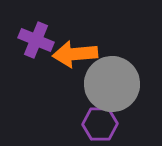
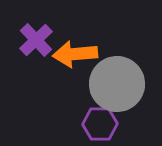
purple cross: rotated 24 degrees clockwise
gray circle: moved 5 px right
